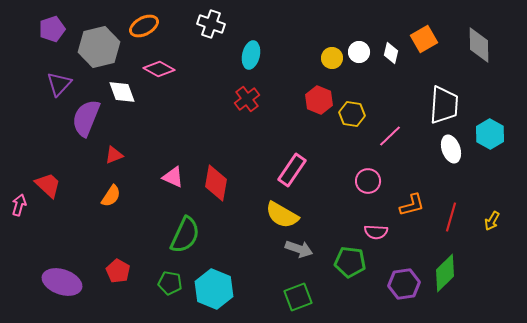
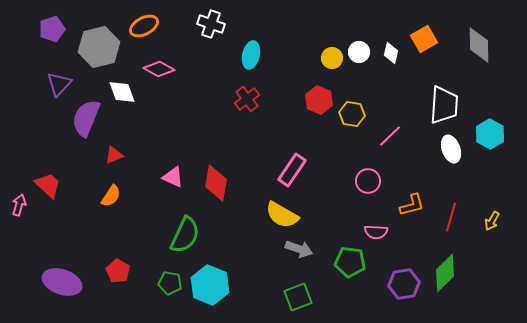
cyan hexagon at (214, 289): moved 4 px left, 4 px up
